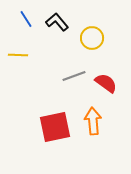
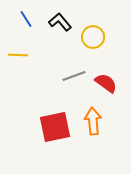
black L-shape: moved 3 px right
yellow circle: moved 1 px right, 1 px up
